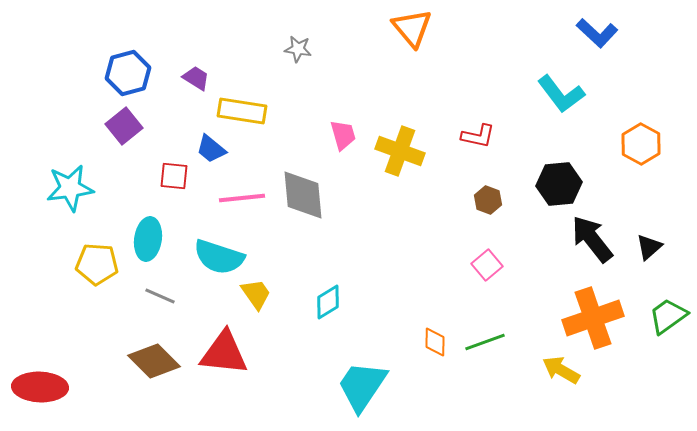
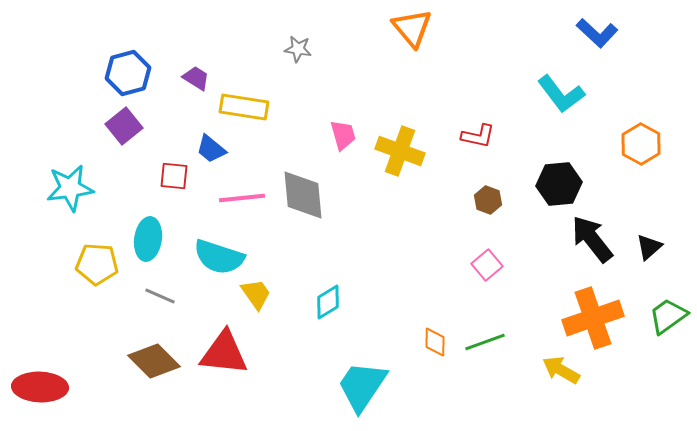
yellow rectangle: moved 2 px right, 4 px up
